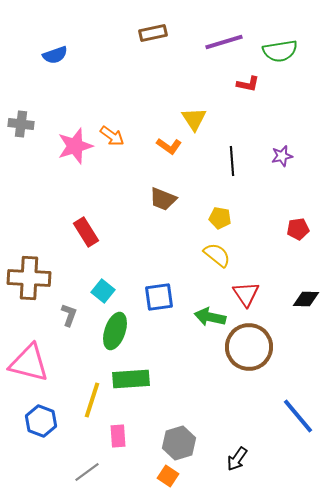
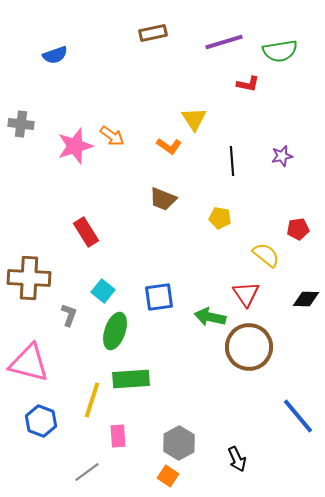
yellow semicircle: moved 49 px right
gray hexagon: rotated 12 degrees counterclockwise
black arrow: rotated 60 degrees counterclockwise
